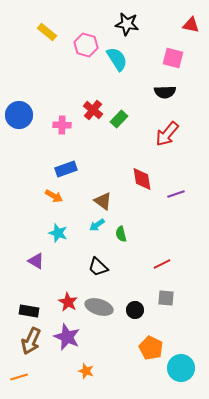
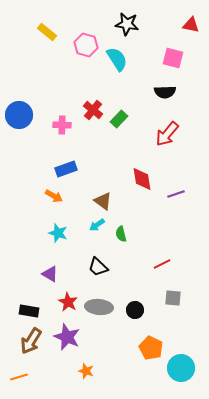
purple triangle: moved 14 px right, 13 px down
gray square: moved 7 px right
gray ellipse: rotated 12 degrees counterclockwise
brown arrow: rotated 8 degrees clockwise
